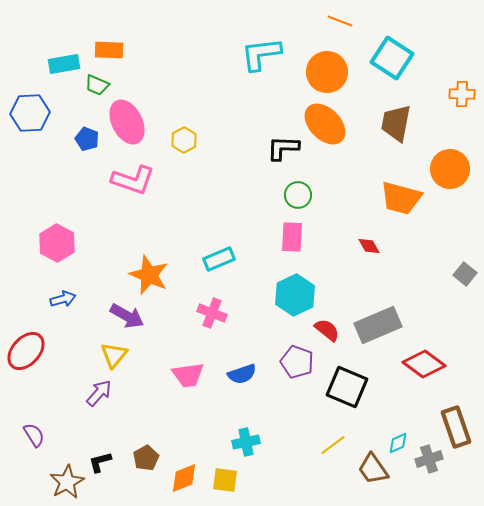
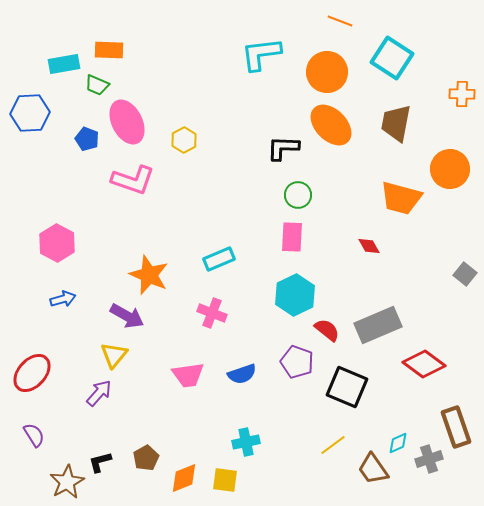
orange ellipse at (325, 124): moved 6 px right, 1 px down
red ellipse at (26, 351): moved 6 px right, 22 px down
